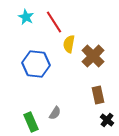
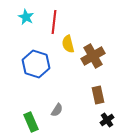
red line: rotated 40 degrees clockwise
yellow semicircle: moved 1 px left; rotated 24 degrees counterclockwise
brown cross: rotated 15 degrees clockwise
blue hexagon: rotated 12 degrees clockwise
gray semicircle: moved 2 px right, 3 px up
black cross: rotated 16 degrees clockwise
